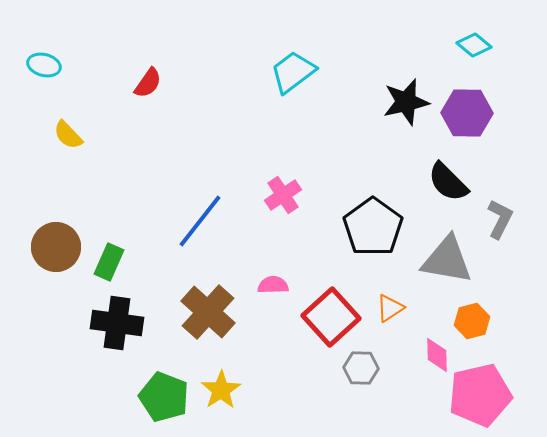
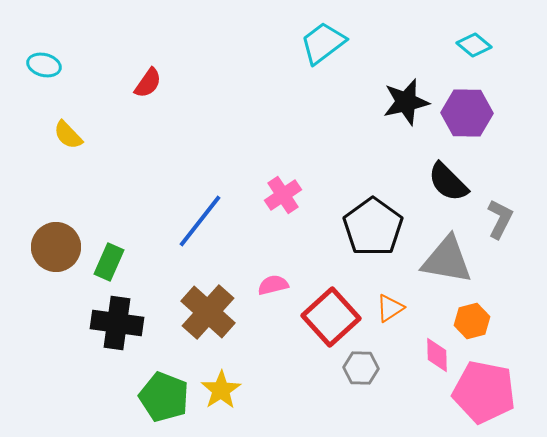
cyan trapezoid: moved 30 px right, 29 px up
pink semicircle: rotated 12 degrees counterclockwise
pink pentagon: moved 4 px right, 3 px up; rotated 24 degrees clockwise
